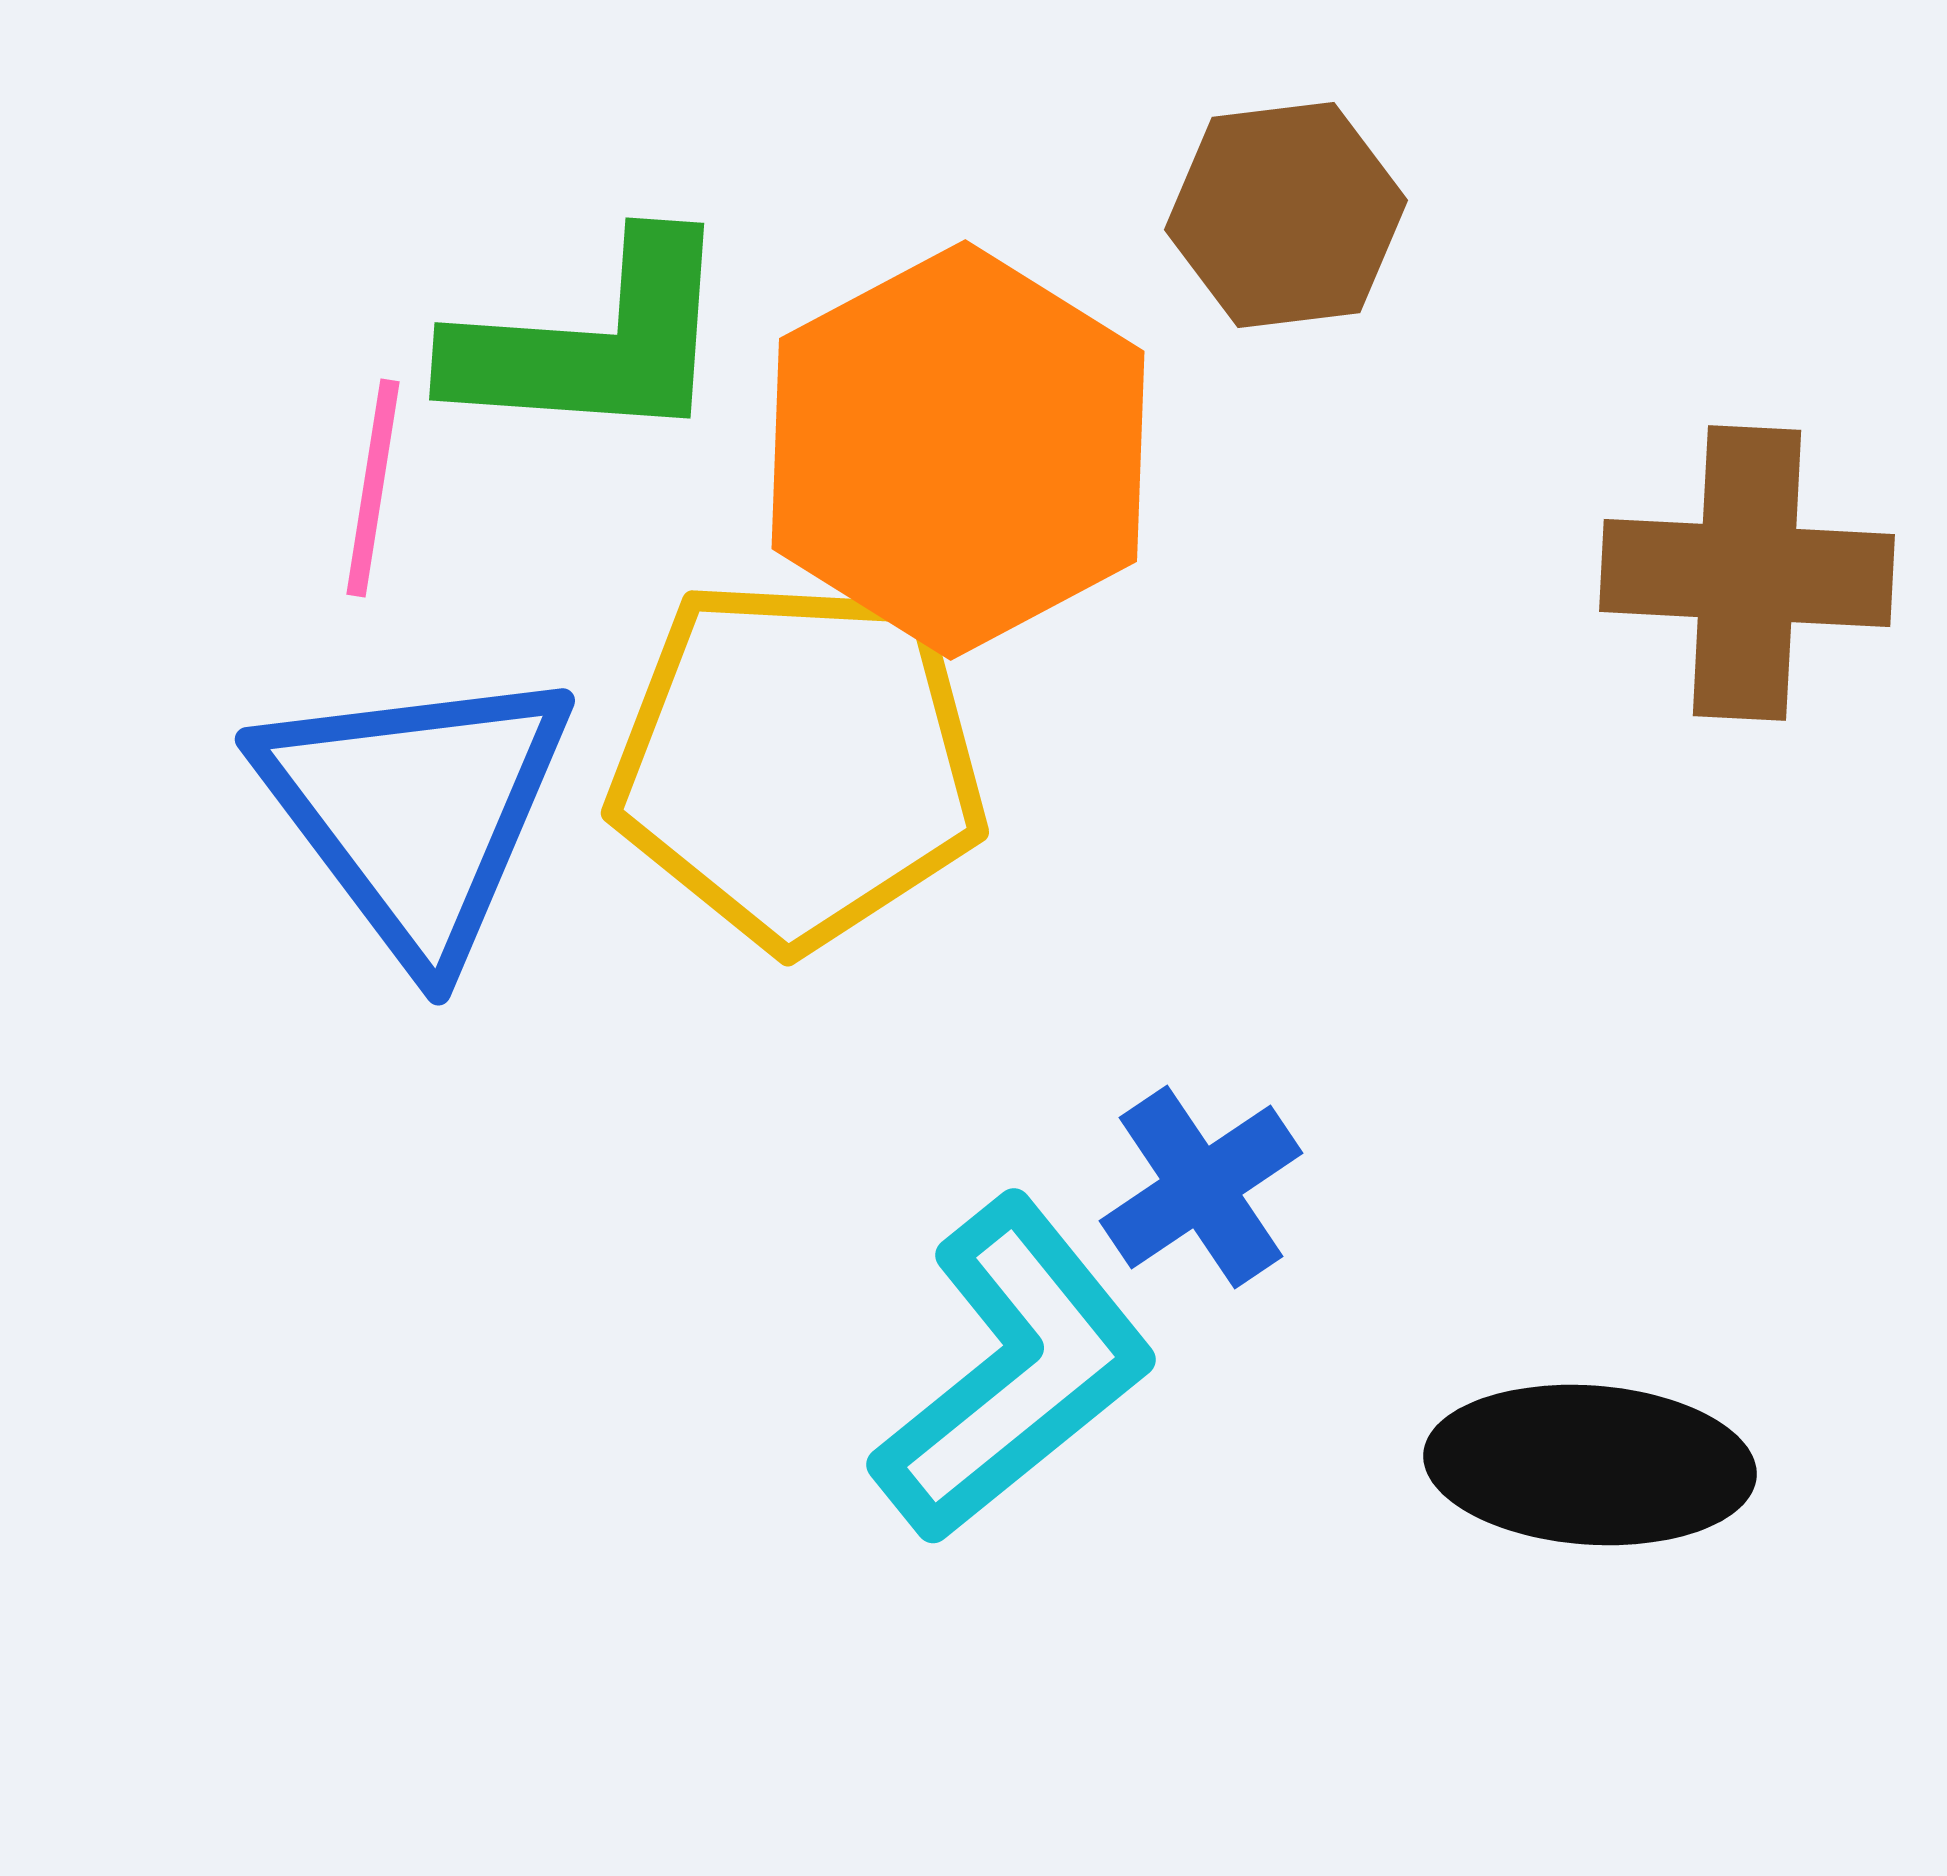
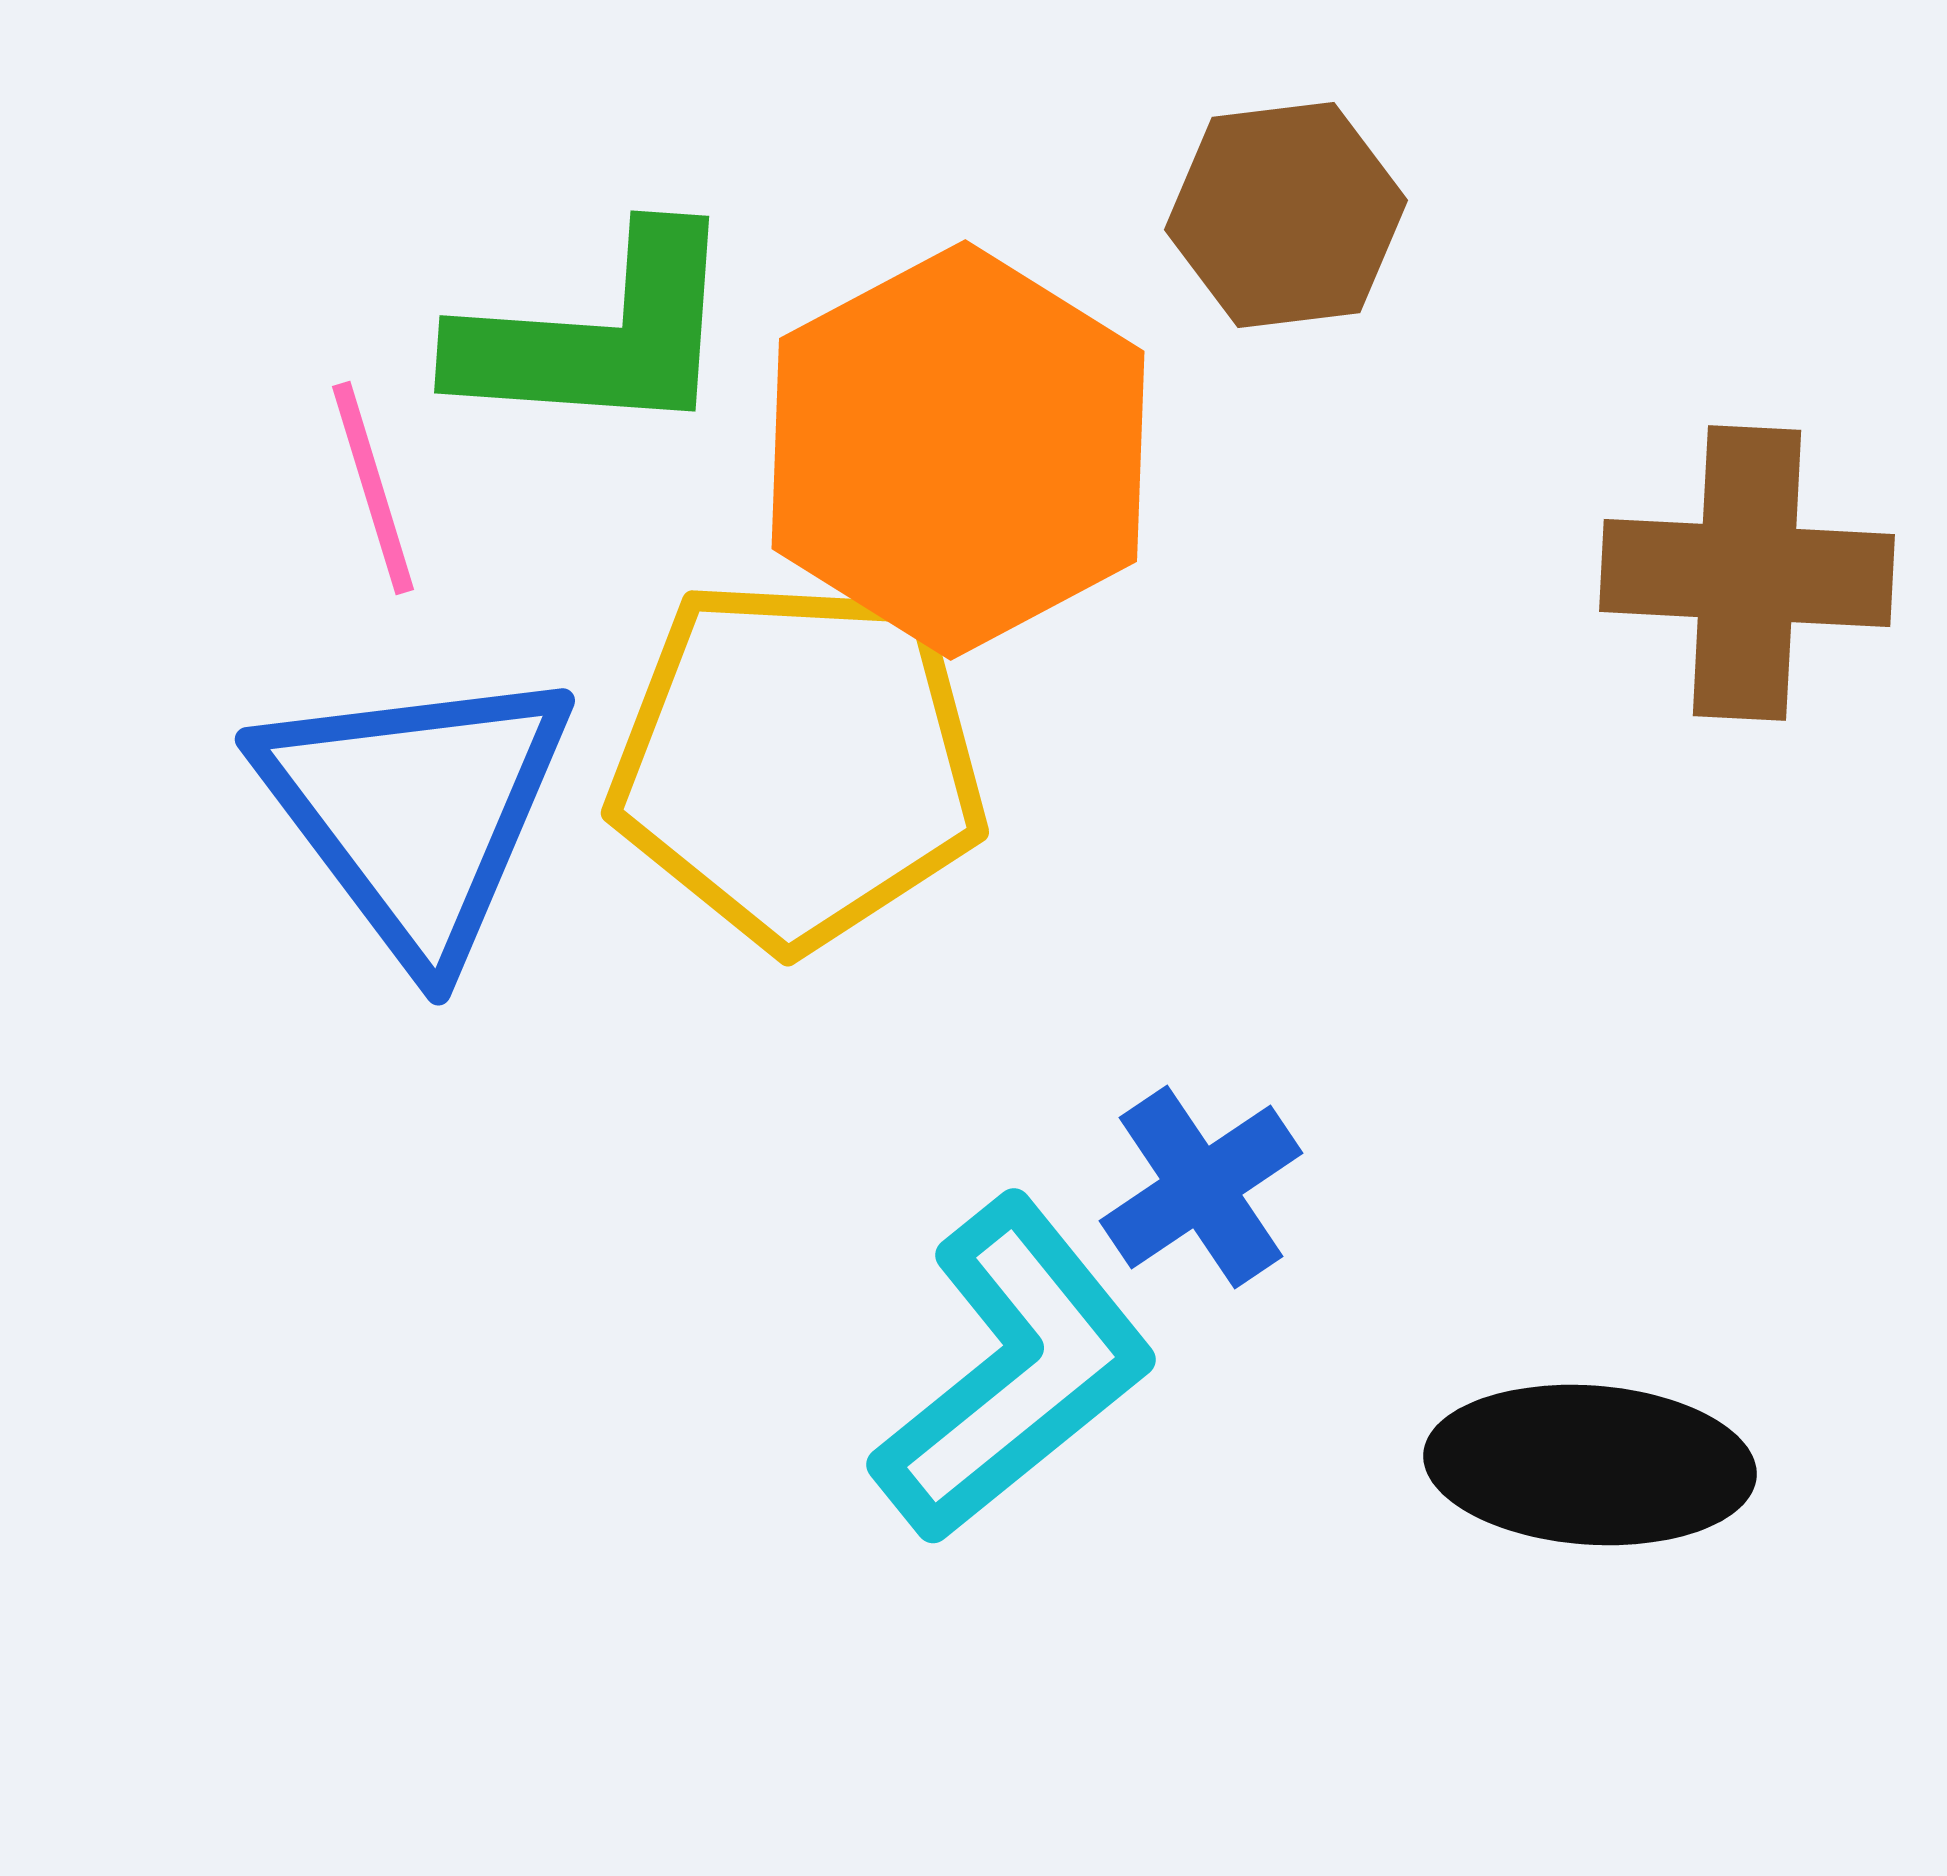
green L-shape: moved 5 px right, 7 px up
pink line: rotated 26 degrees counterclockwise
